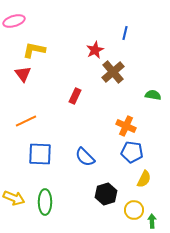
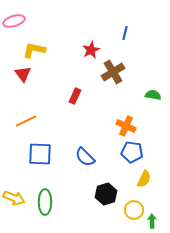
red star: moved 4 px left
brown cross: rotated 10 degrees clockwise
